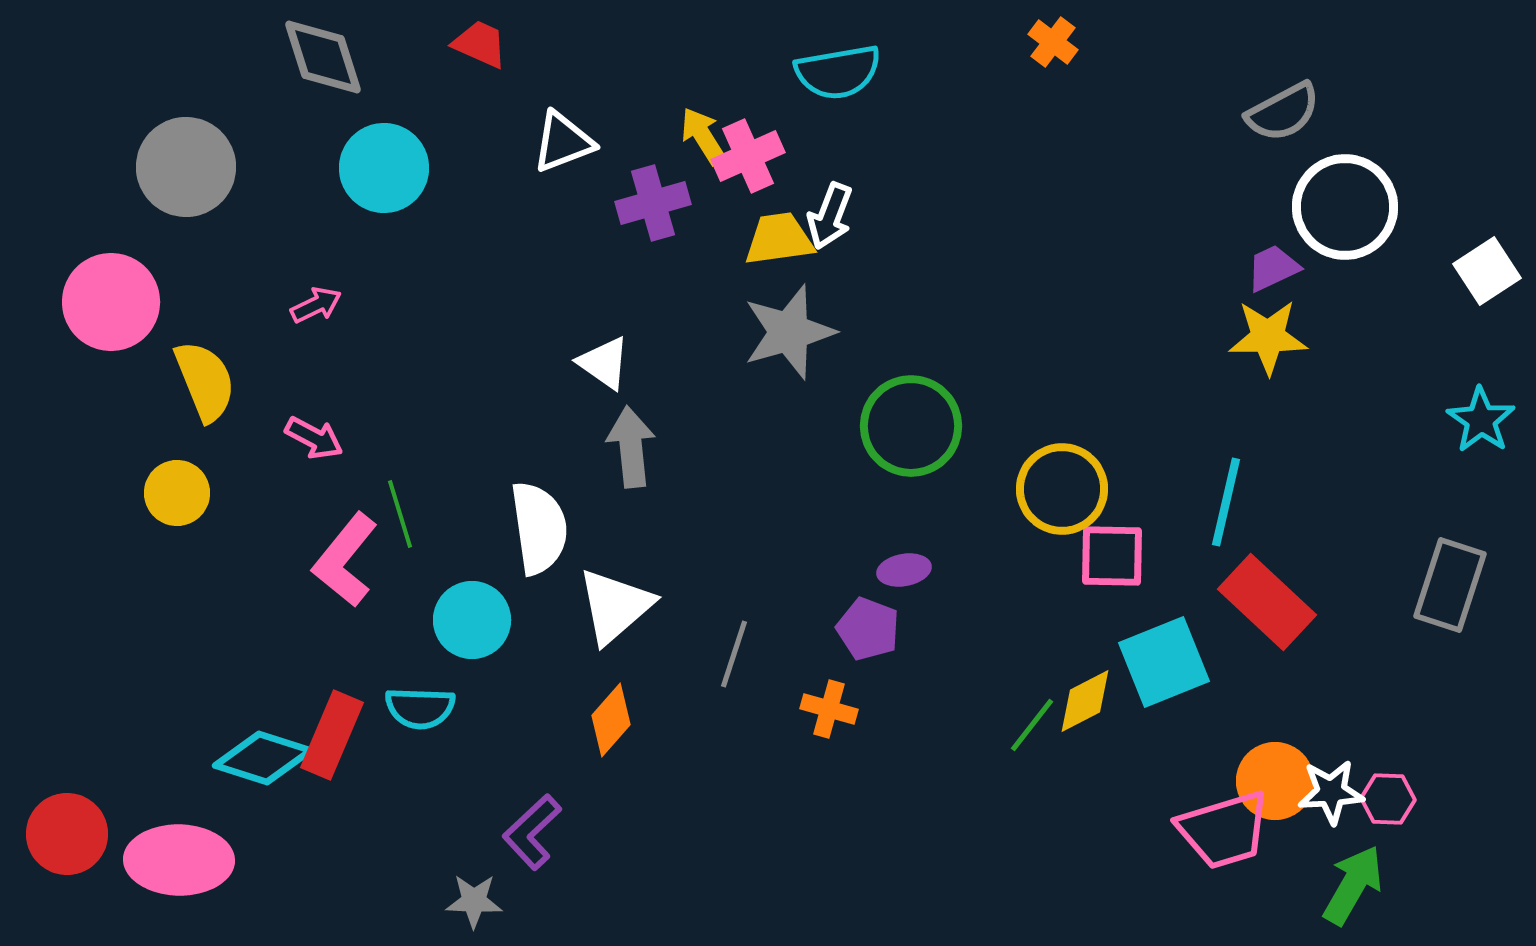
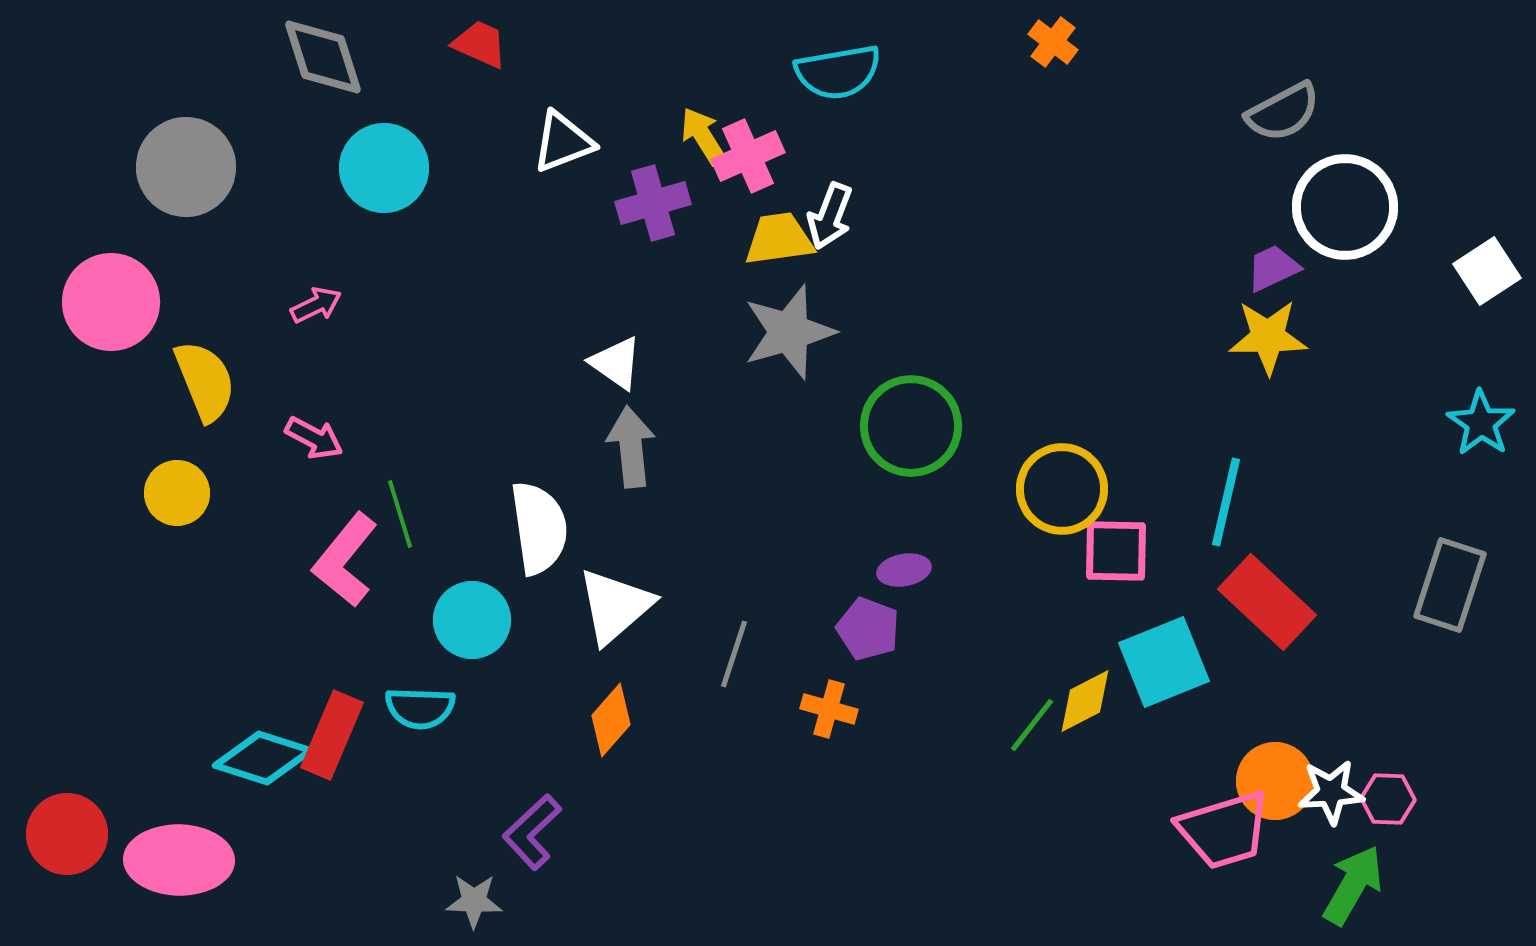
white triangle at (604, 363): moved 12 px right
cyan star at (1481, 420): moved 3 px down
pink square at (1112, 556): moved 4 px right, 5 px up
